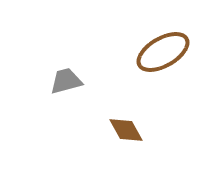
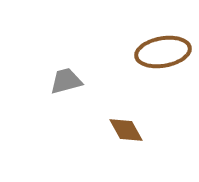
brown ellipse: rotated 20 degrees clockwise
